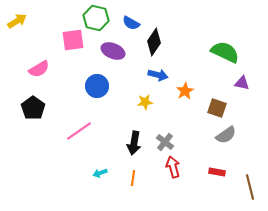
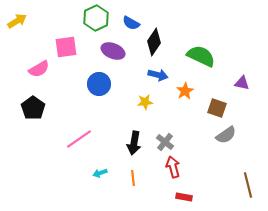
green hexagon: rotated 20 degrees clockwise
pink square: moved 7 px left, 7 px down
green semicircle: moved 24 px left, 4 px down
blue circle: moved 2 px right, 2 px up
pink line: moved 8 px down
red rectangle: moved 33 px left, 25 px down
orange line: rotated 14 degrees counterclockwise
brown line: moved 2 px left, 2 px up
